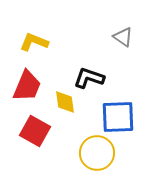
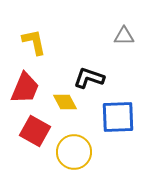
gray triangle: moved 1 px right, 1 px up; rotated 35 degrees counterclockwise
yellow L-shape: rotated 56 degrees clockwise
red trapezoid: moved 2 px left, 2 px down
yellow diamond: rotated 20 degrees counterclockwise
yellow circle: moved 23 px left, 1 px up
